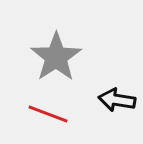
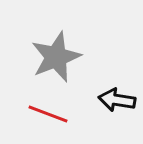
gray star: rotated 12 degrees clockwise
